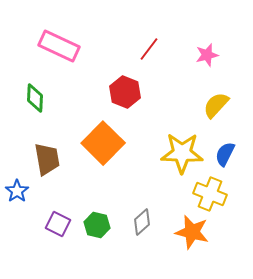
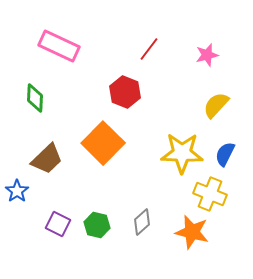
brown trapezoid: rotated 56 degrees clockwise
